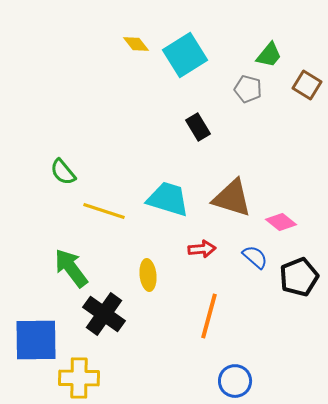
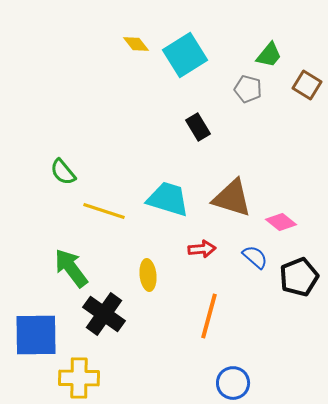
blue square: moved 5 px up
blue circle: moved 2 px left, 2 px down
